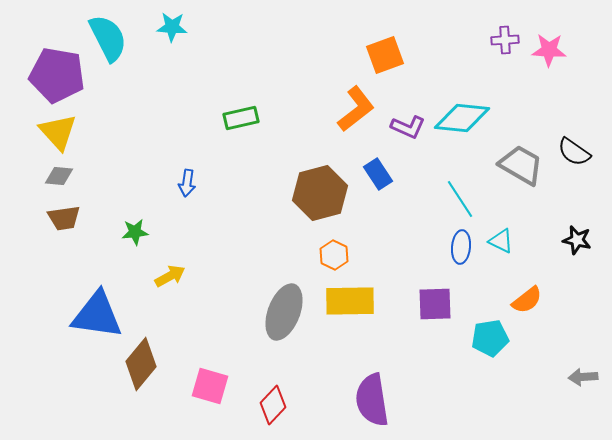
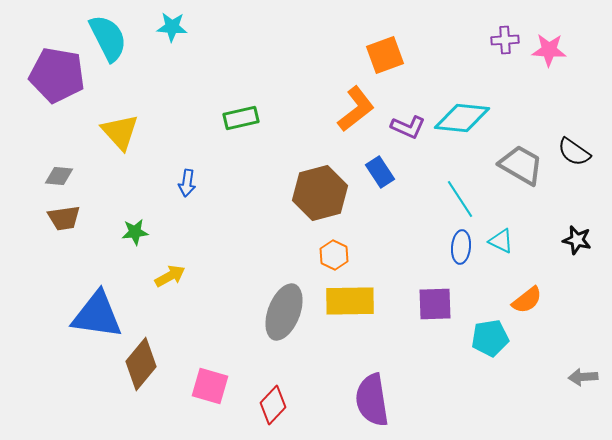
yellow triangle: moved 62 px right
blue rectangle: moved 2 px right, 2 px up
